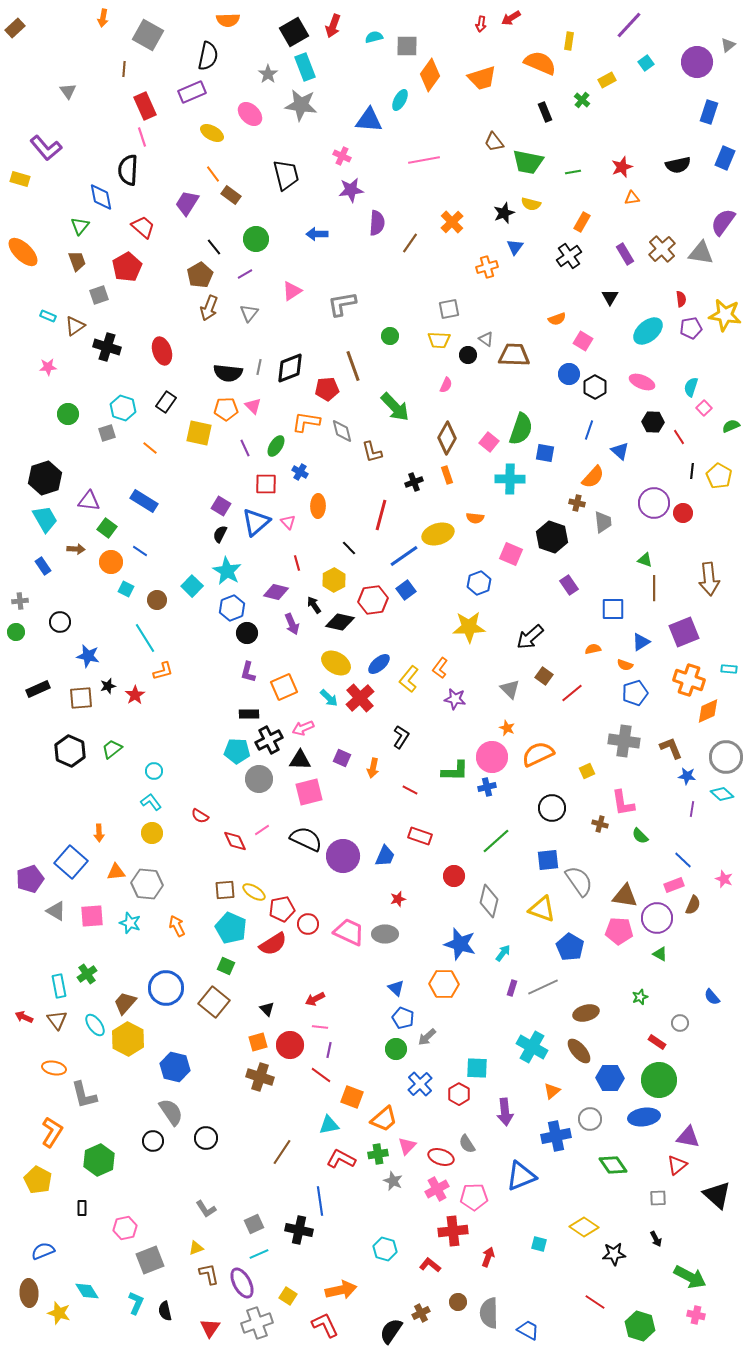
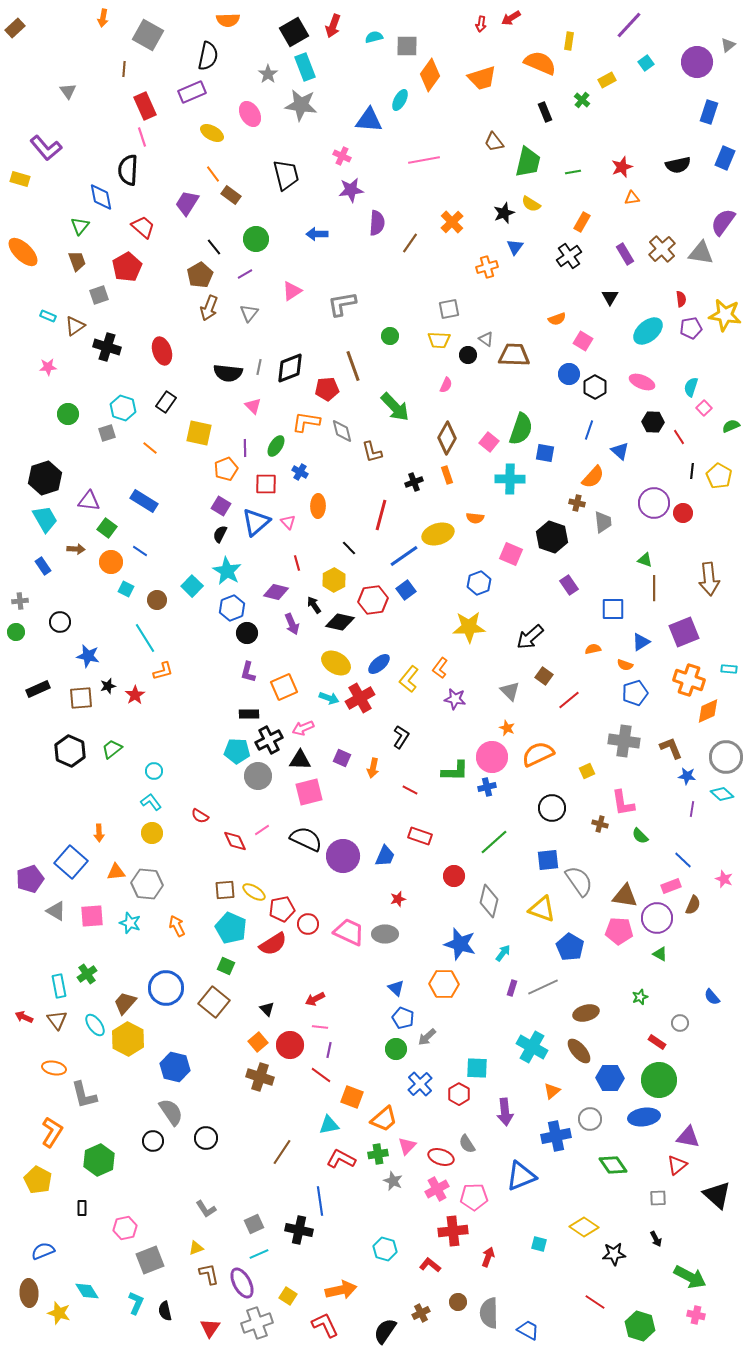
pink ellipse at (250, 114): rotated 15 degrees clockwise
green trapezoid at (528, 162): rotated 88 degrees counterclockwise
yellow semicircle at (531, 204): rotated 18 degrees clockwise
orange pentagon at (226, 409): moved 60 px down; rotated 20 degrees counterclockwise
purple line at (245, 448): rotated 24 degrees clockwise
gray triangle at (510, 689): moved 2 px down
red line at (572, 693): moved 3 px left, 7 px down
cyan arrow at (329, 698): rotated 24 degrees counterclockwise
red cross at (360, 698): rotated 12 degrees clockwise
gray circle at (259, 779): moved 1 px left, 3 px up
green line at (496, 841): moved 2 px left, 1 px down
pink rectangle at (674, 885): moved 3 px left, 1 px down
orange square at (258, 1042): rotated 24 degrees counterclockwise
black semicircle at (391, 1331): moved 6 px left
